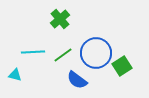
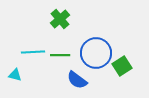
green line: moved 3 px left; rotated 36 degrees clockwise
